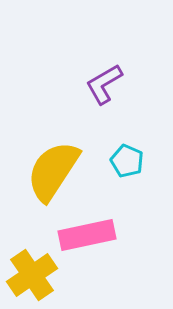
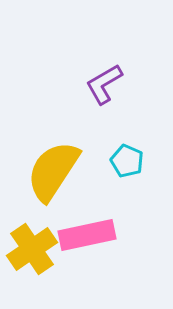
yellow cross: moved 26 px up
